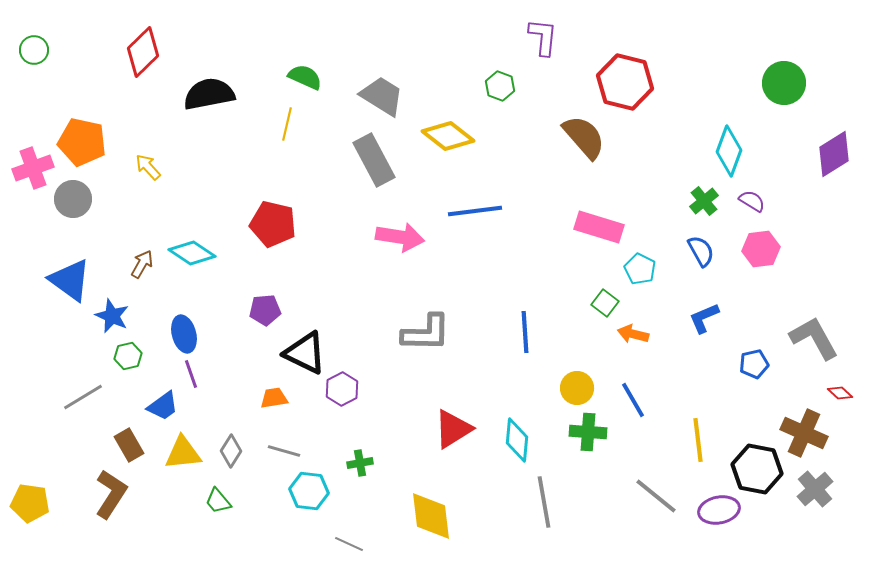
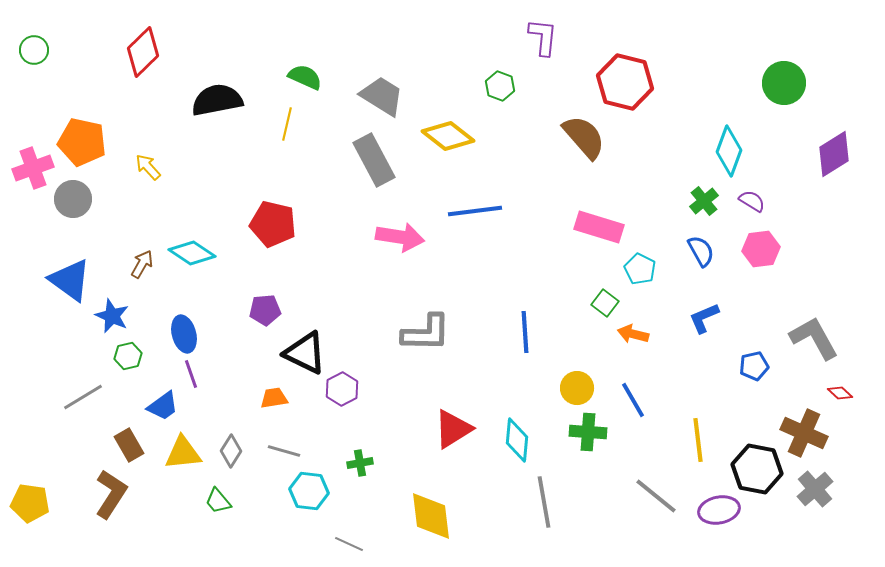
black semicircle at (209, 94): moved 8 px right, 6 px down
blue pentagon at (754, 364): moved 2 px down
